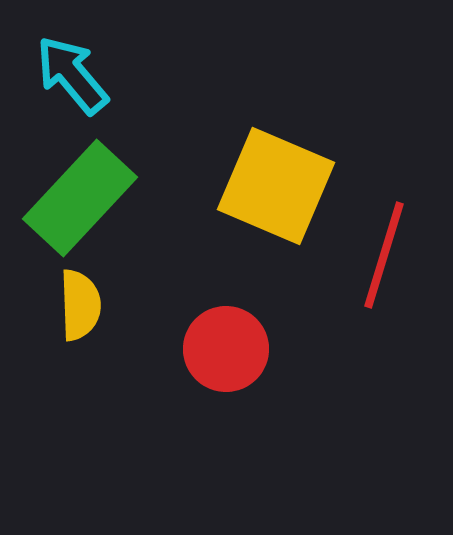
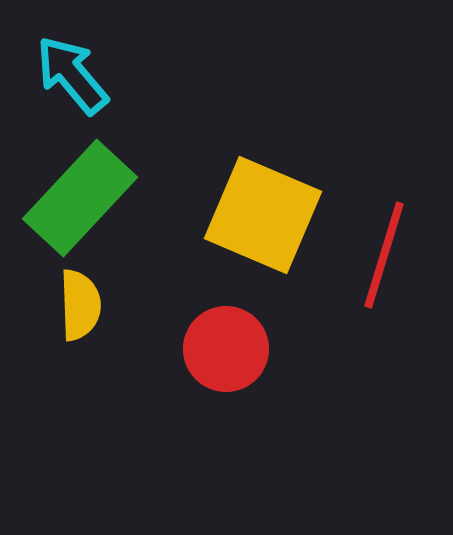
yellow square: moved 13 px left, 29 px down
